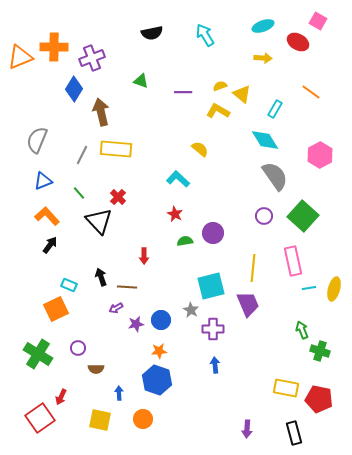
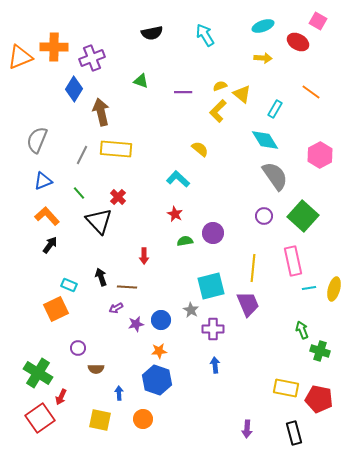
yellow L-shape at (218, 111): rotated 75 degrees counterclockwise
green cross at (38, 354): moved 19 px down
